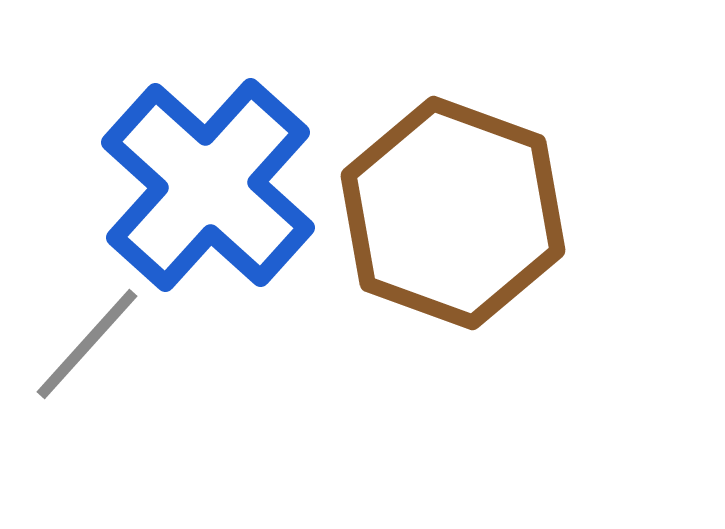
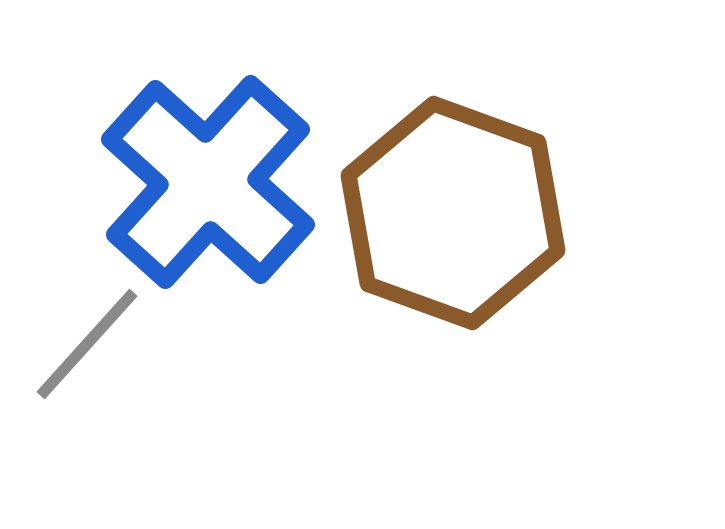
blue cross: moved 3 px up
